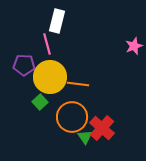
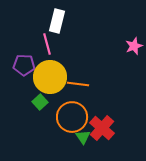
green triangle: moved 2 px left
